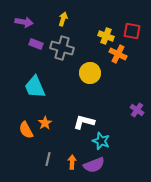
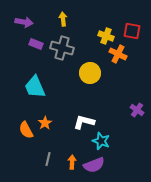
yellow arrow: rotated 24 degrees counterclockwise
